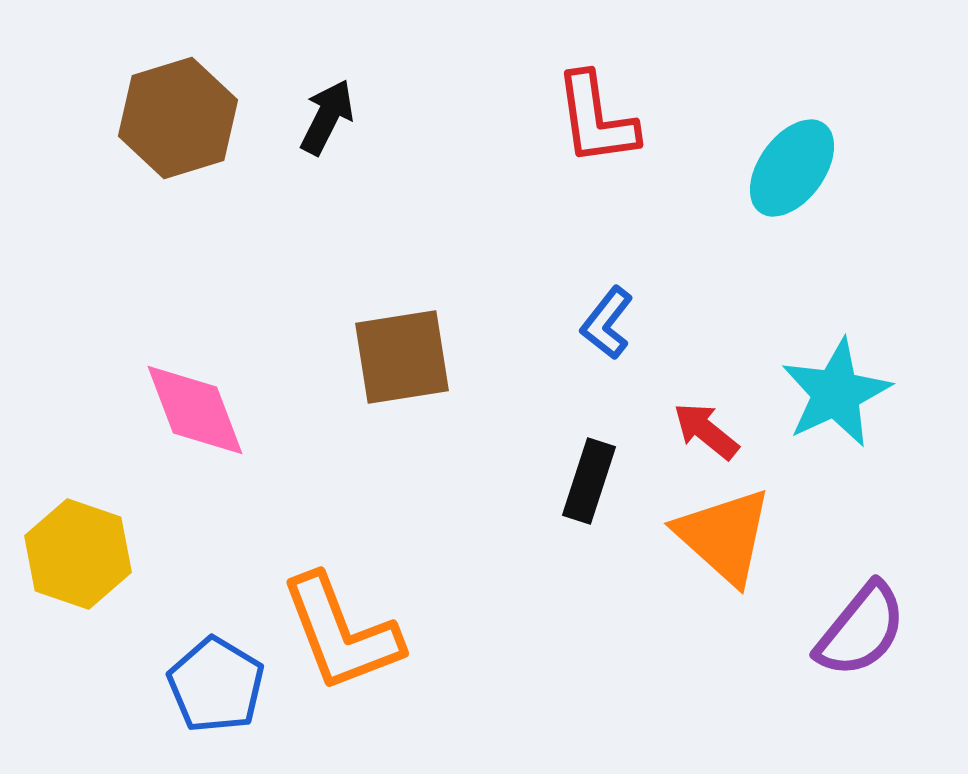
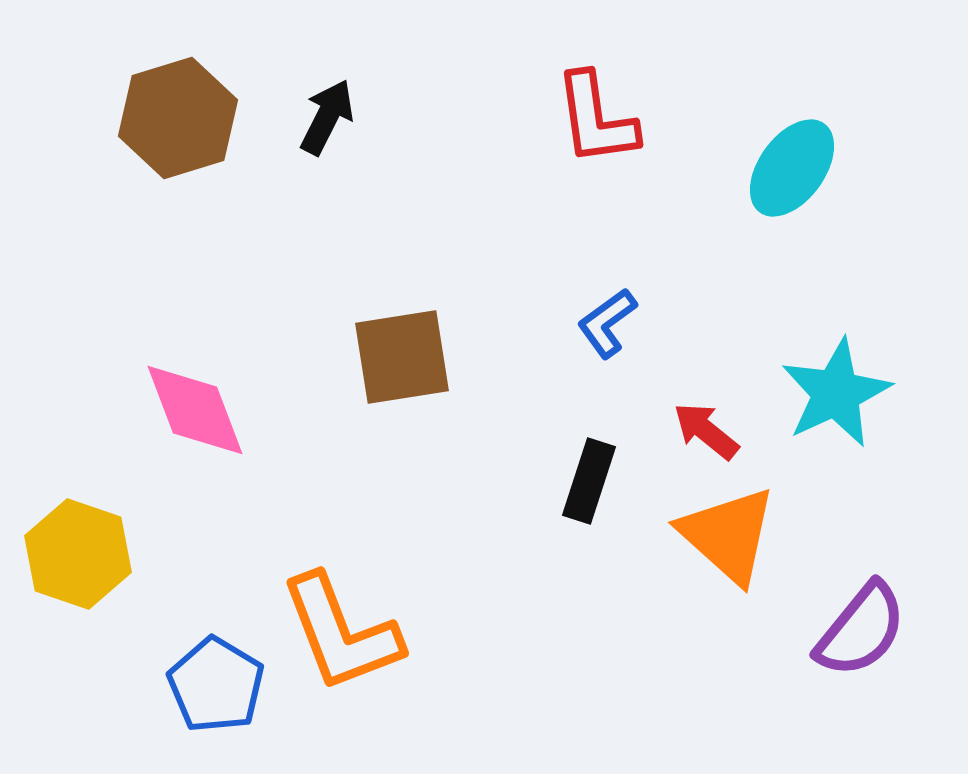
blue L-shape: rotated 16 degrees clockwise
orange triangle: moved 4 px right, 1 px up
